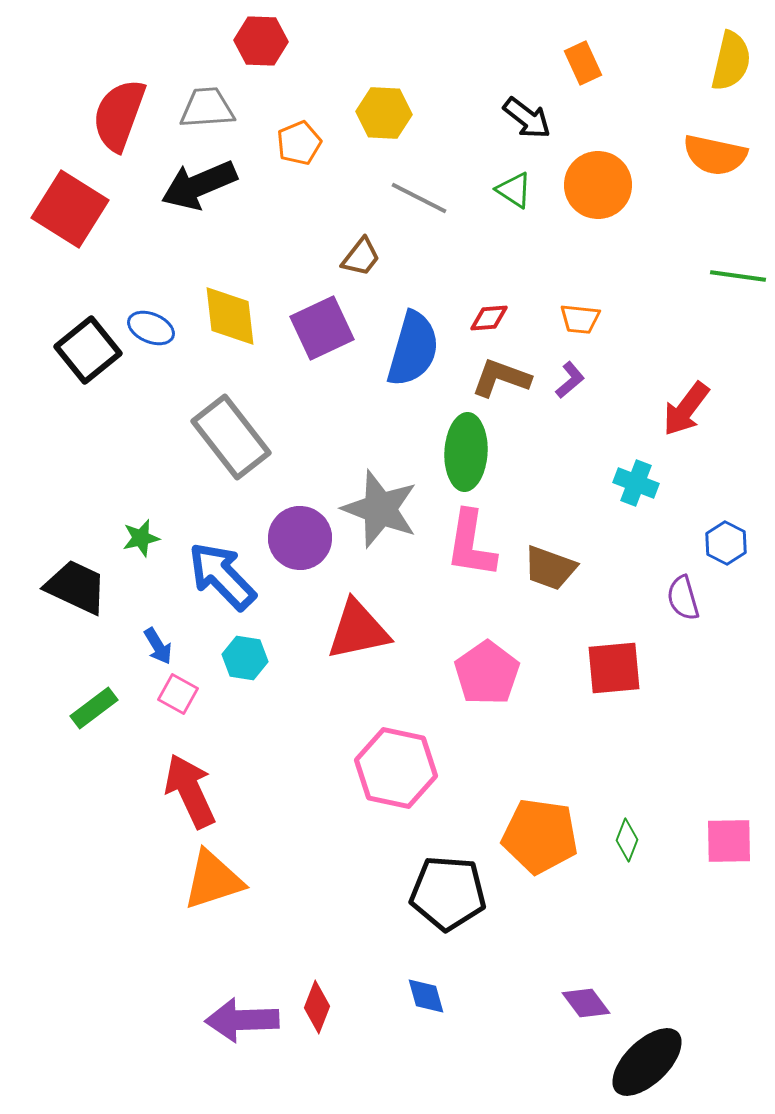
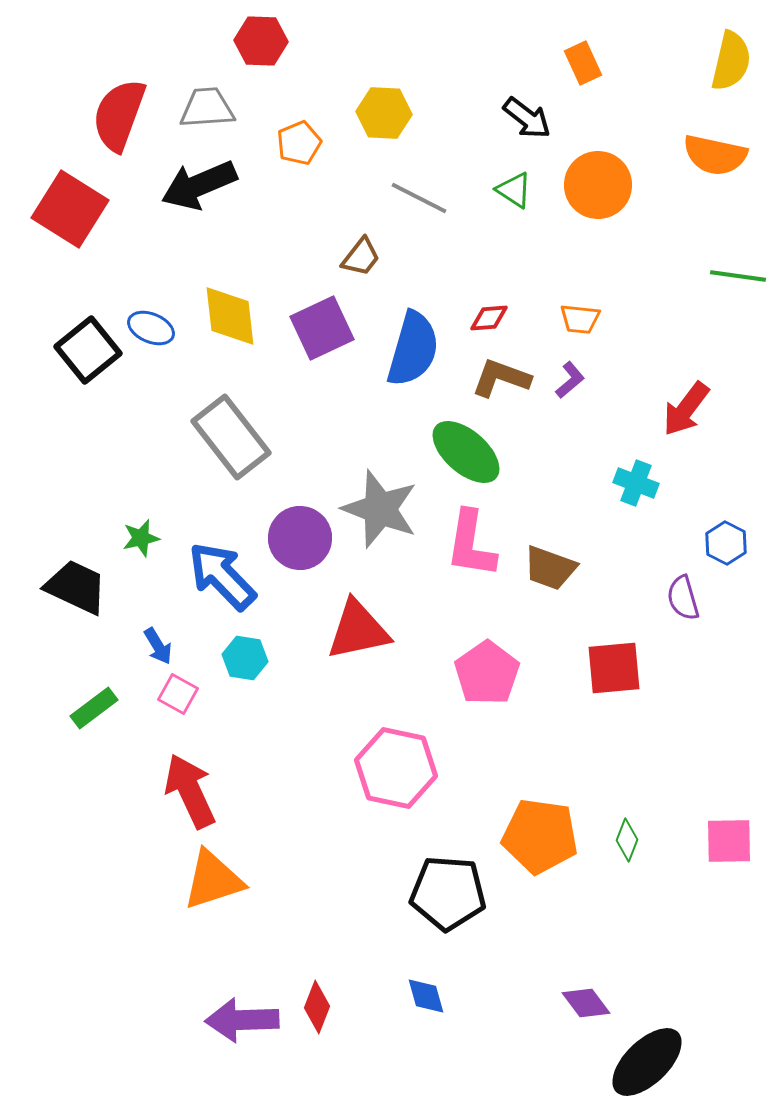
green ellipse at (466, 452): rotated 52 degrees counterclockwise
